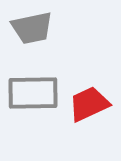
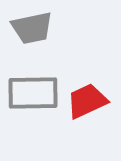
red trapezoid: moved 2 px left, 3 px up
